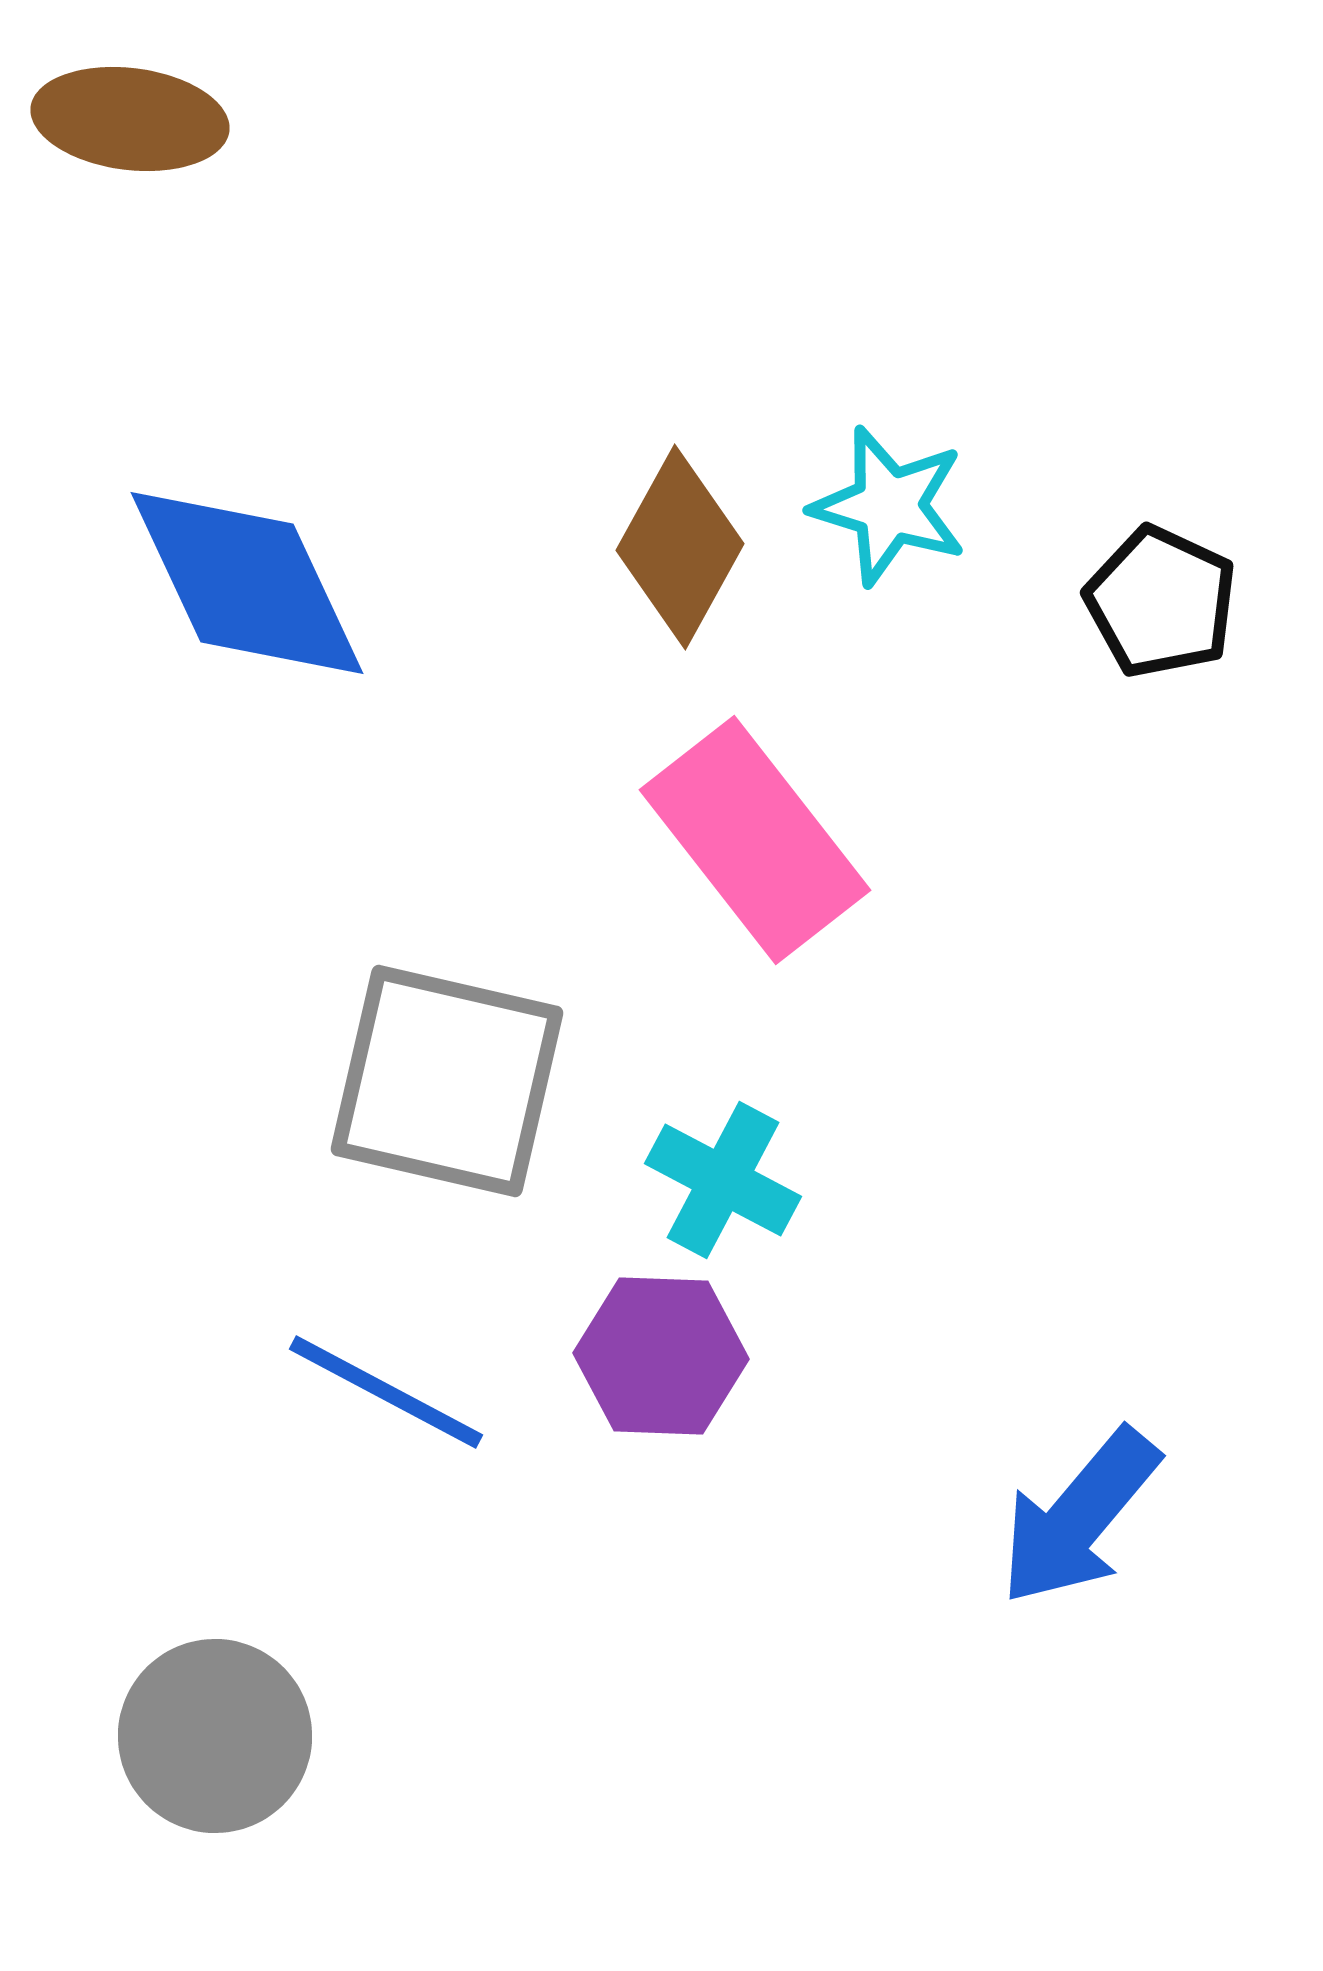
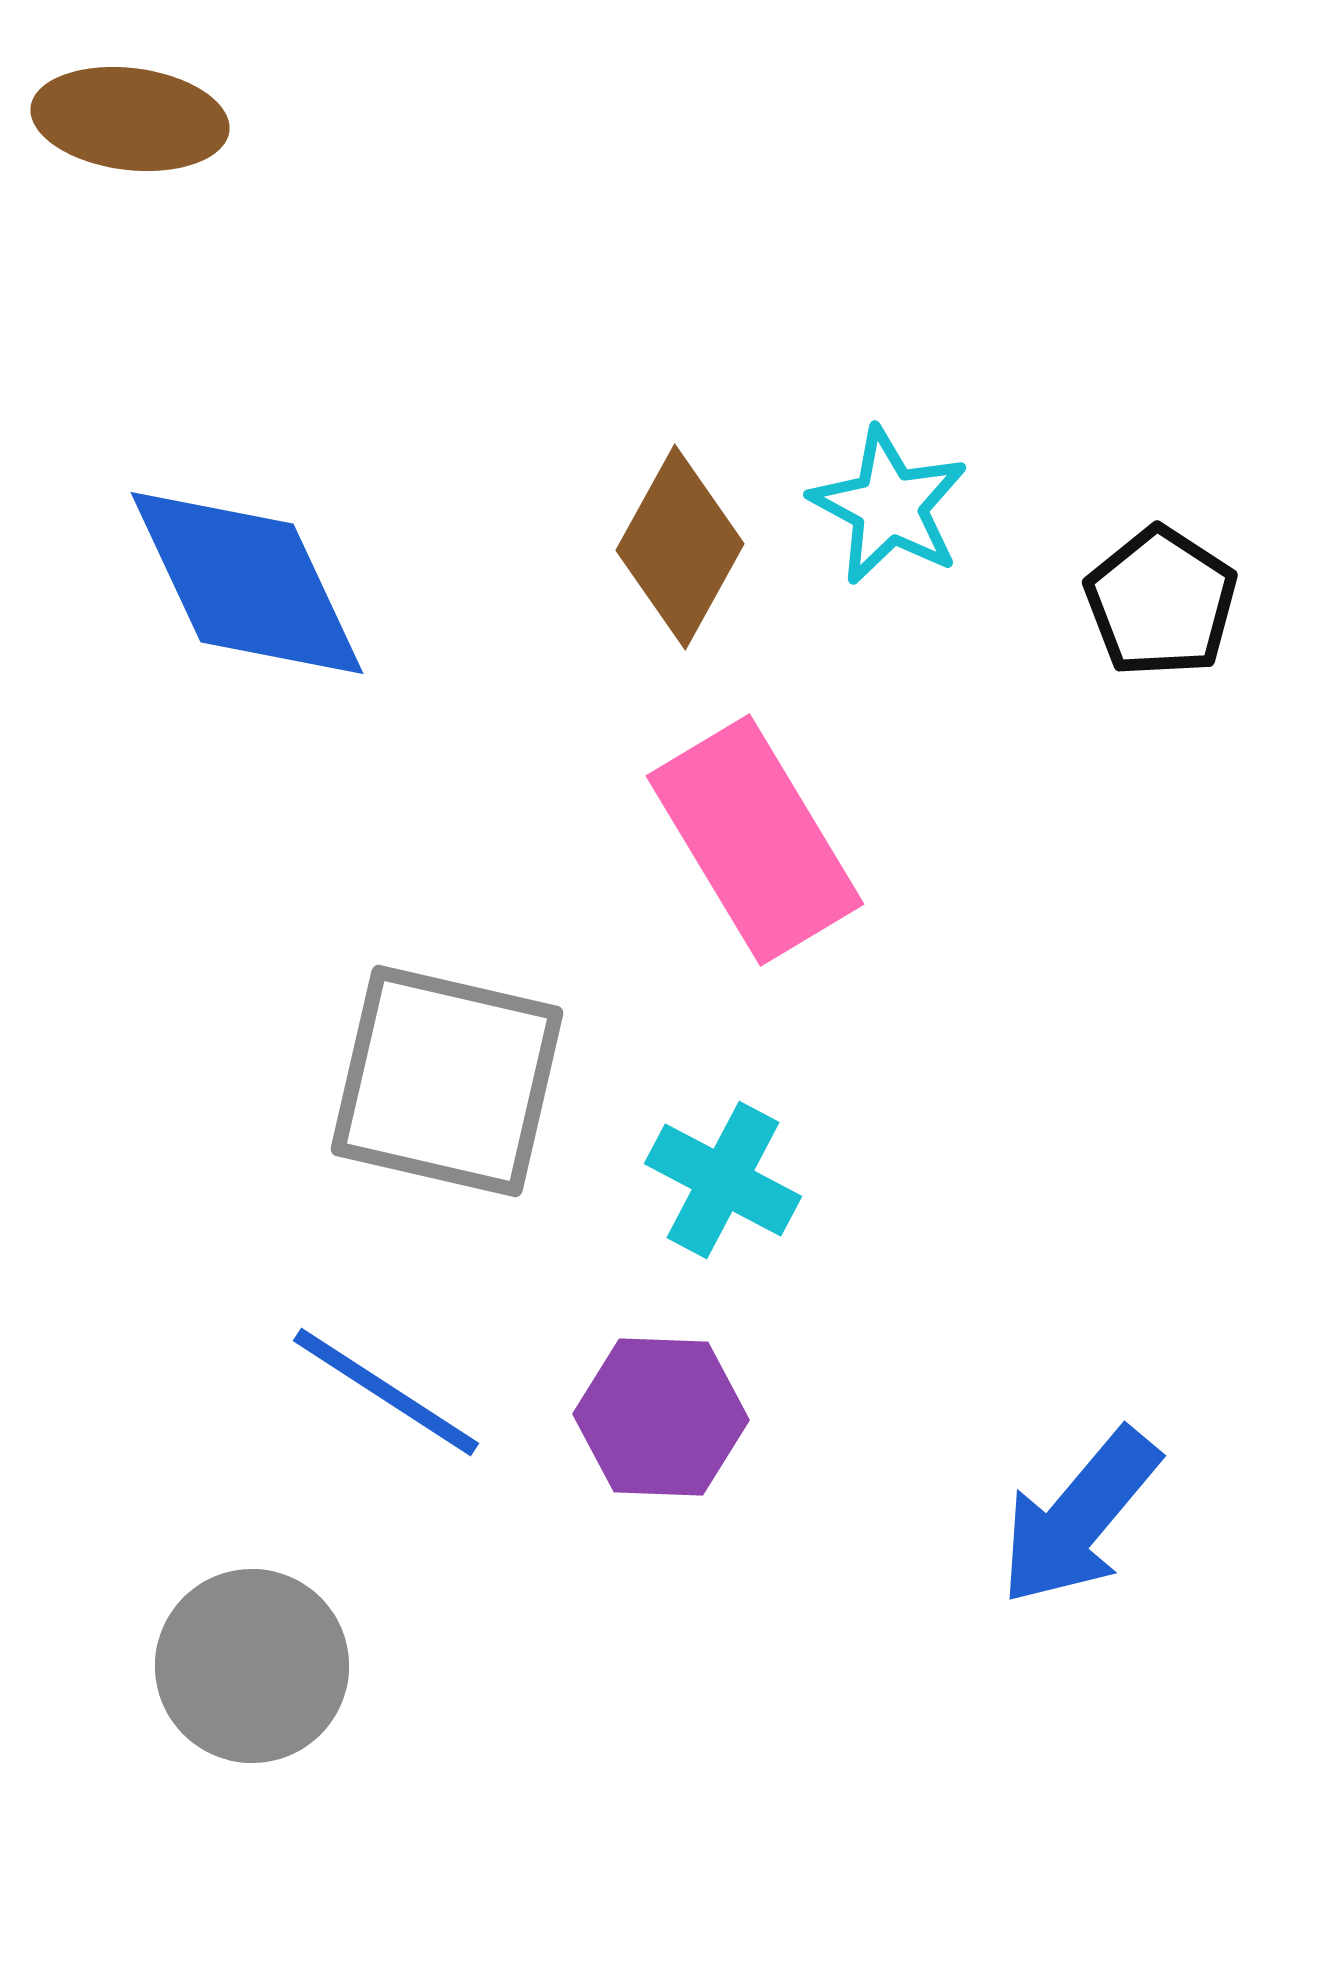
cyan star: rotated 11 degrees clockwise
black pentagon: rotated 8 degrees clockwise
pink rectangle: rotated 7 degrees clockwise
purple hexagon: moved 61 px down
blue line: rotated 5 degrees clockwise
gray circle: moved 37 px right, 70 px up
